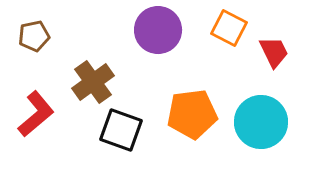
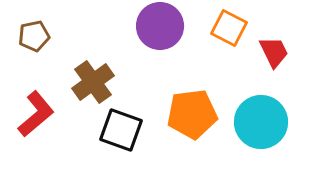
purple circle: moved 2 px right, 4 px up
